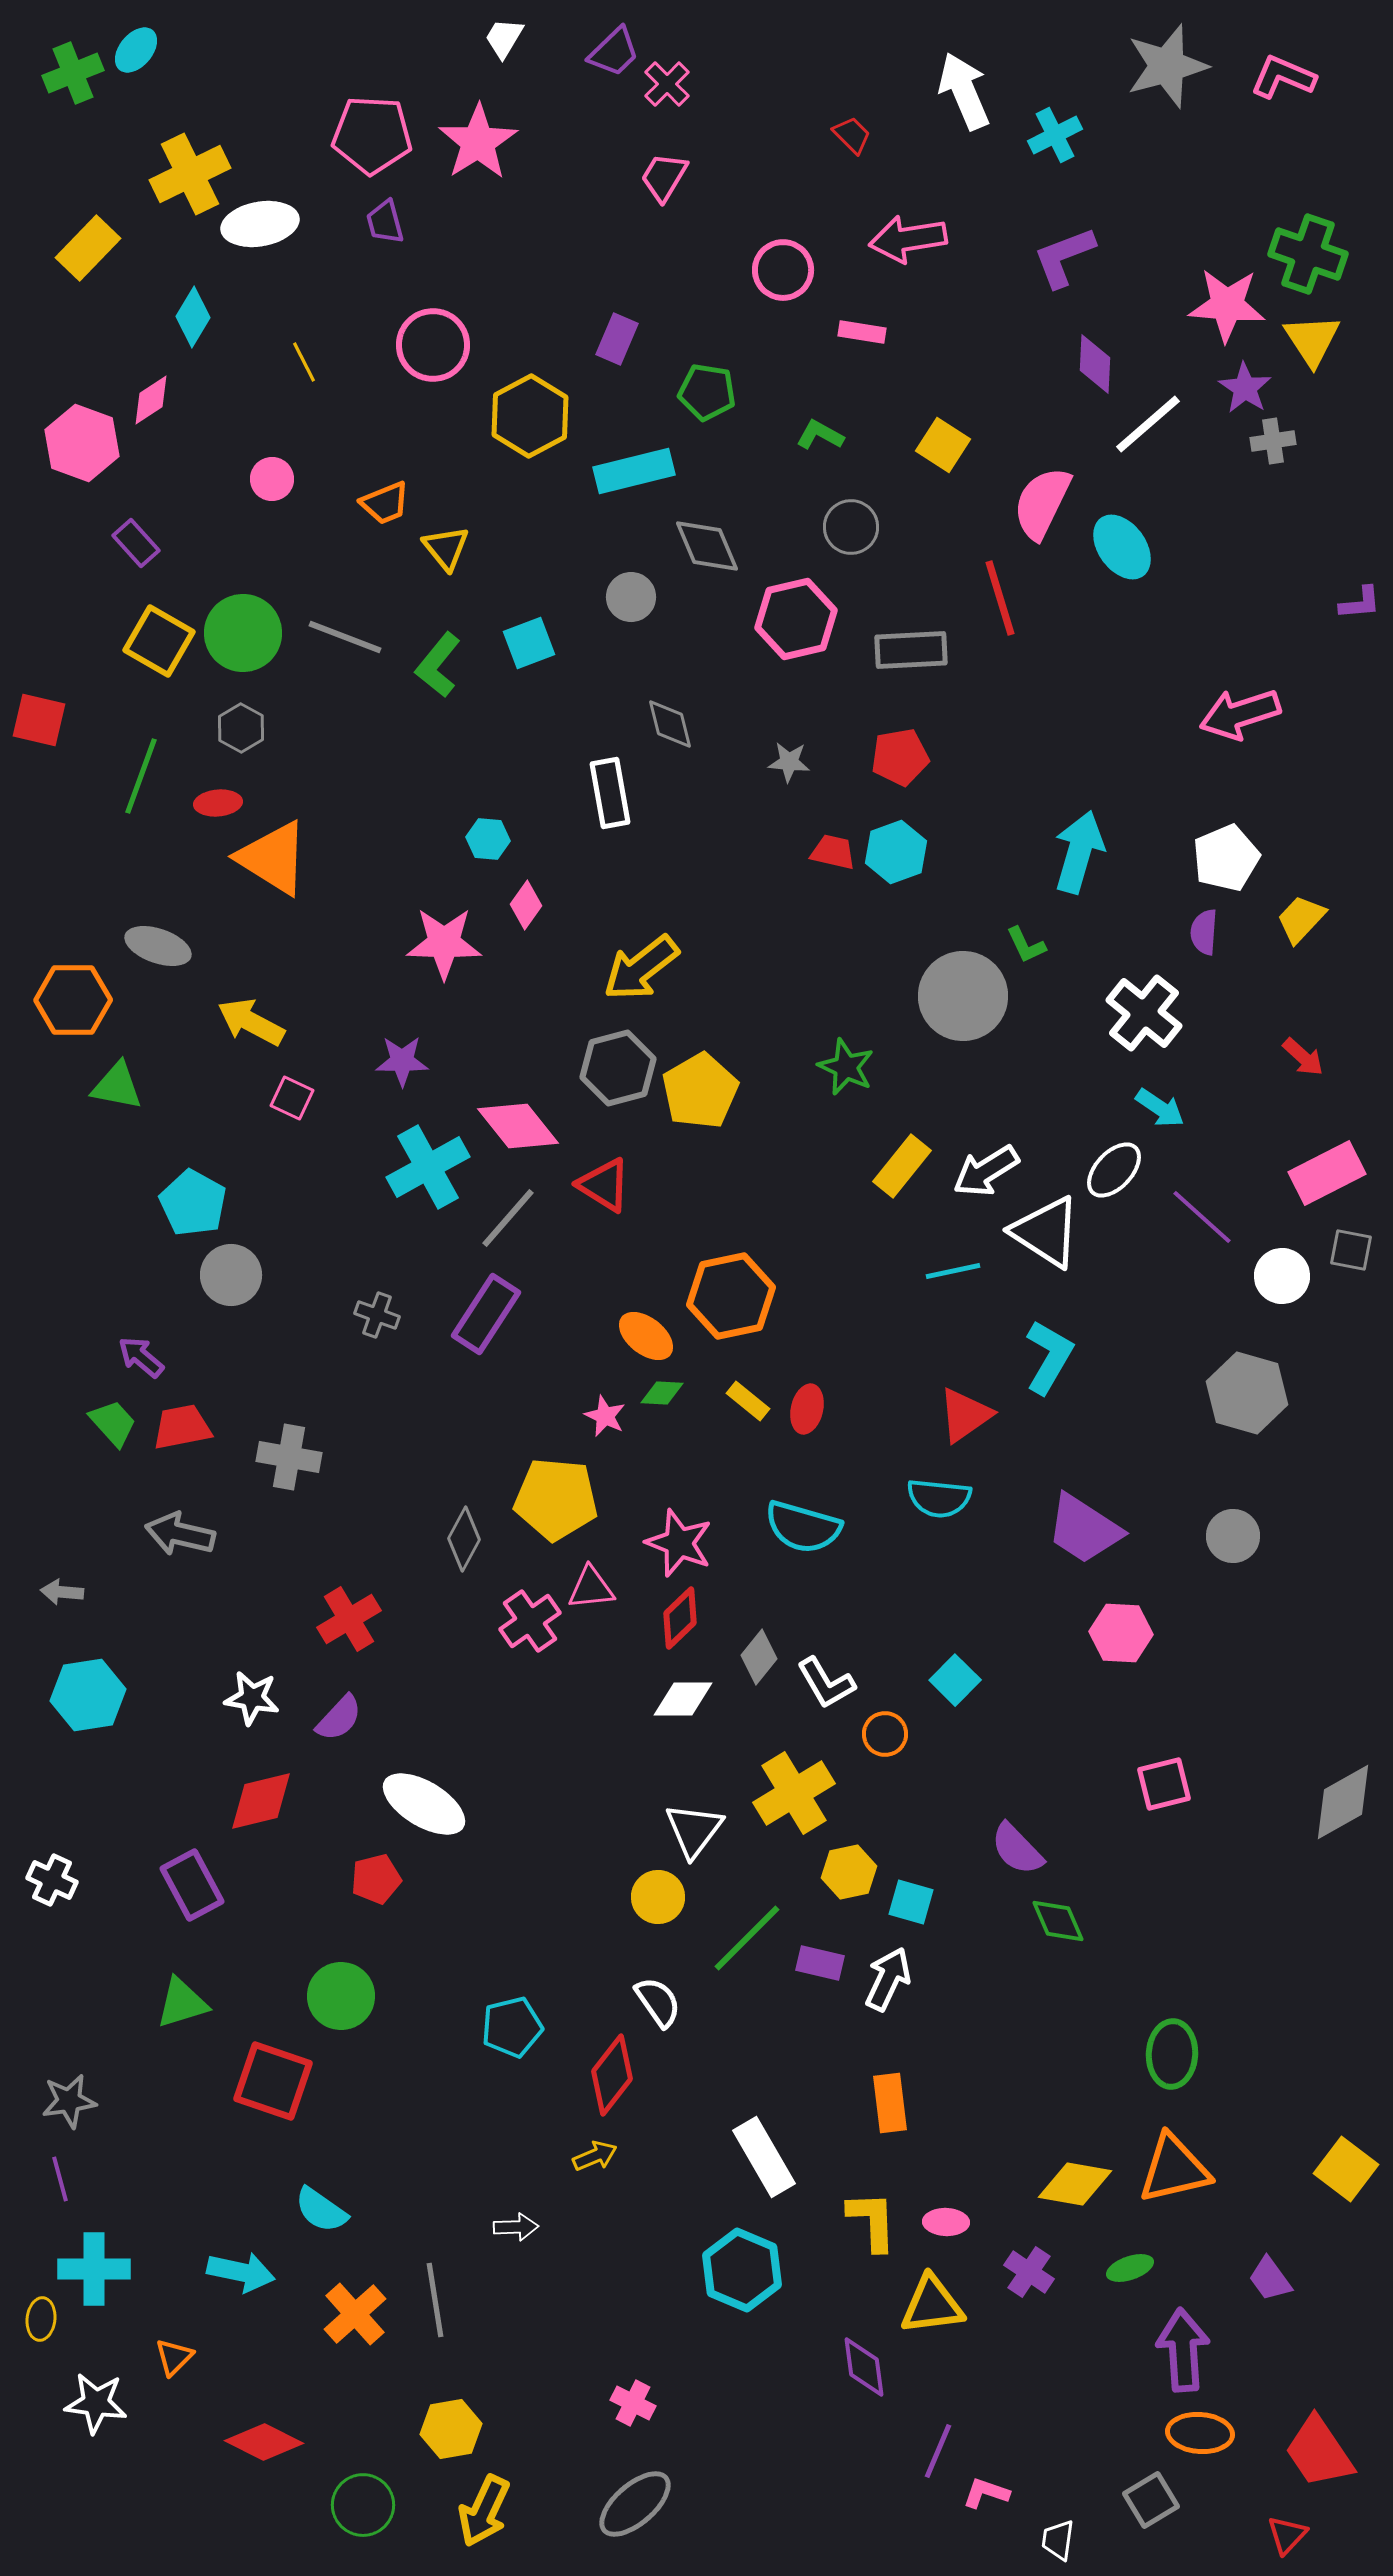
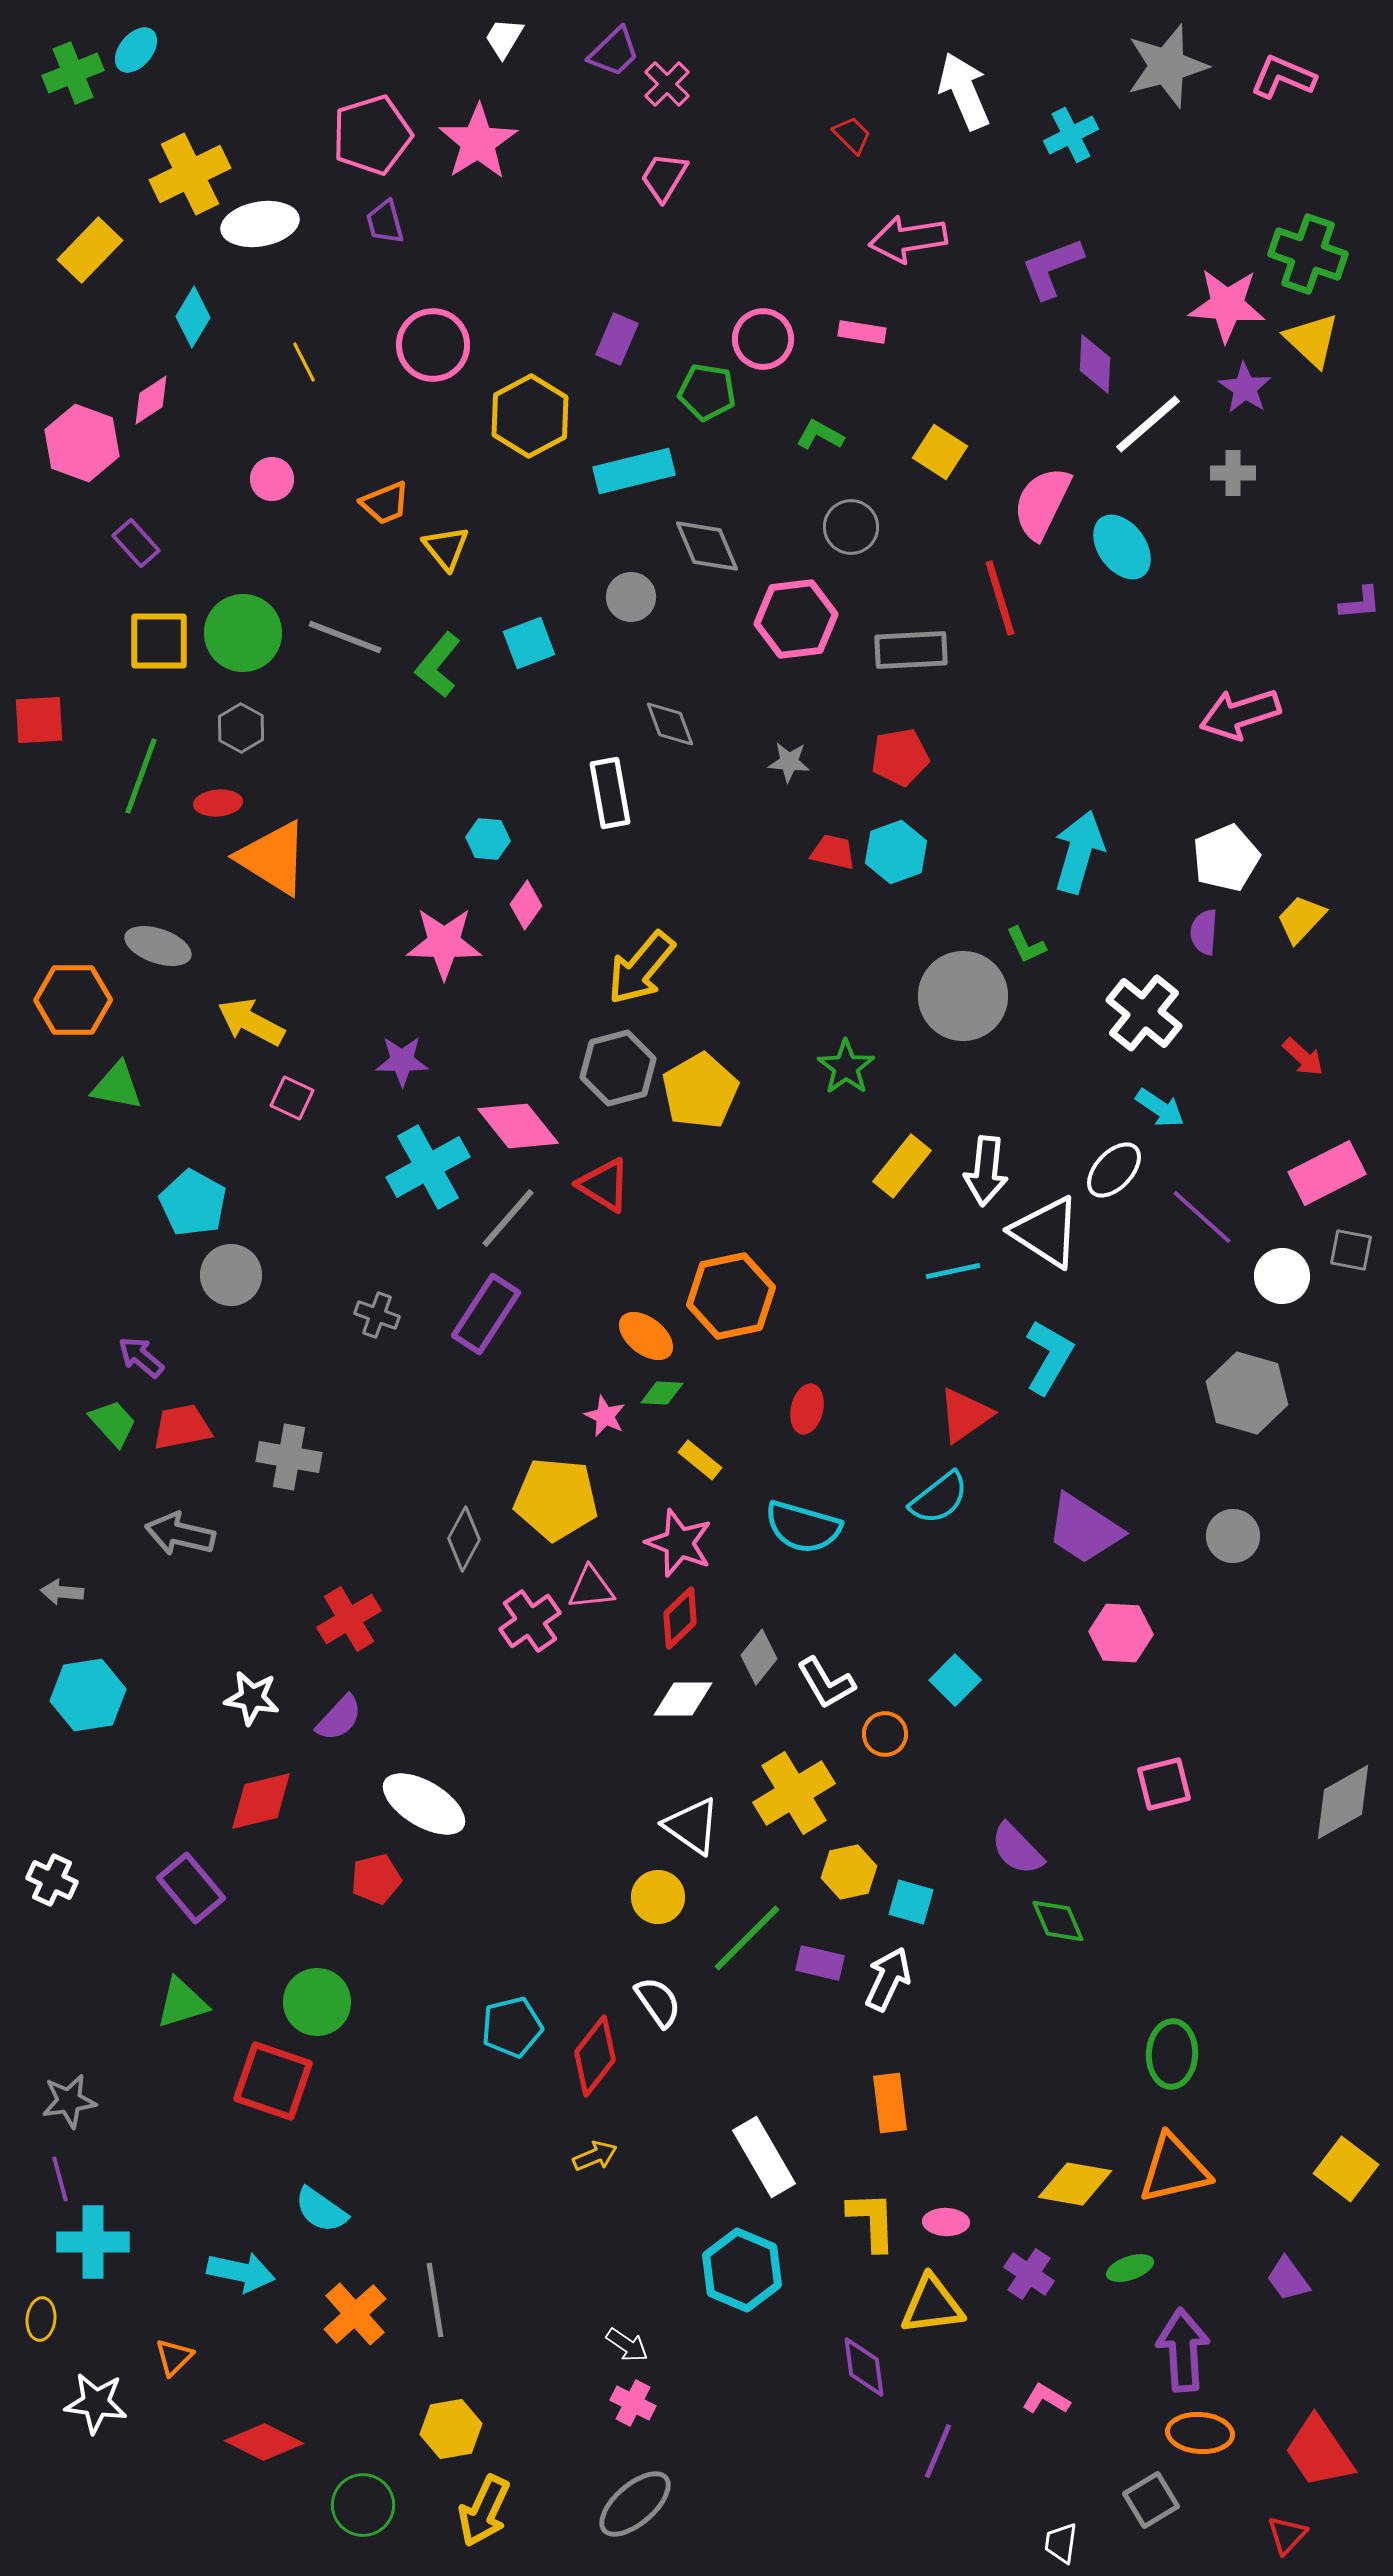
pink pentagon at (372, 135): rotated 20 degrees counterclockwise
cyan cross at (1055, 135): moved 16 px right
yellow rectangle at (88, 248): moved 2 px right, 2 px down
purple L-shape at (1064, 257): moved 12 px left, 11 px down
pink circle at (783, 270): moved 20 px left, 69 px down
yellow triangle at (1312, 340): rotated 14 degrees counterclockwise
gray cross at (1273, 441): moved 40 px left, 32 px down; rotated 9 degrees clockwise
yellow square at (943, 445): moved 3 px left, 7 px down
pink hexagon at (796, 619): rotated 6 degrees clockwise
yellow square at (159, 641): rotated 30 degrees counterclockwise
red square at (39, 720): rotated 16 degrees counterclockwise
gray diamond at (670, 724): rotated 6 degrees counterclockwise
yellow arrow at (641, 968): rotated 12 degrees counterclockwise
green star at (846, 1067): rotated 12 degrees clockwise
white arrow at (986, 1171): rotated 52 degrees counterclockwise
yellow rectangle at (748, 1401): moved 48 px left, 59 px down
cyan semicircle at (939, 1498): rotated 44 degrees counterclockwise
white triangle at (694, 1830): moved 2 px left, 4 px up; rotated 32 degrees counterclockwise
purple rectangle at (192, 1885): moved 1 px left, 3 px down; rotated 12 degrees counterclockwise
green circle at (341, 1996): moved 24 px left, 6 px down
red diamond at (612, 2075): moved 17 px left, 19 px up
white arrow at (516, 2227): moved 111 px right, 118 px down; rotated 36 degrees clockwise
cyan cross at (94, 2269): moved 1 px left, 27 px up
purple cross at (1029, 2272): moved 2 px down
purple trapezoid at (1270, 2279): moved 18 px right
pink L-shape at (986, 2493): moved 60 px right, 94 px up; rotated 12 degrees clockwise
white trapezoid at (1058, 2540): moved 3 px right, 3 px down
